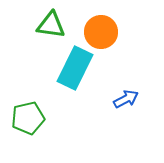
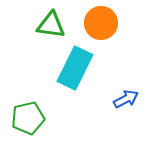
orange circle: moved 9 px up
